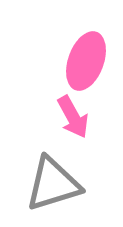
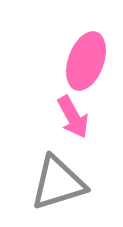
gray triangle: moved 5 px right, 1 px up
